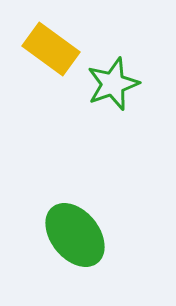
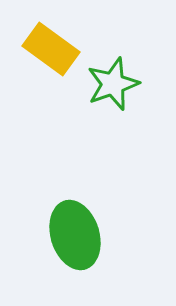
green ellipse: rotated 22 degrees clockwise
